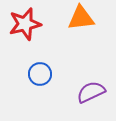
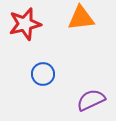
blue circle: moved 3 px right
purple semicircle: moved 8 px down
